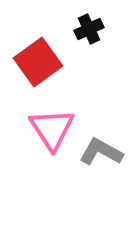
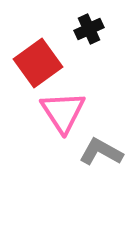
red square: moved 1 px down
pink triangle: moved 11 px right, 17 px up
